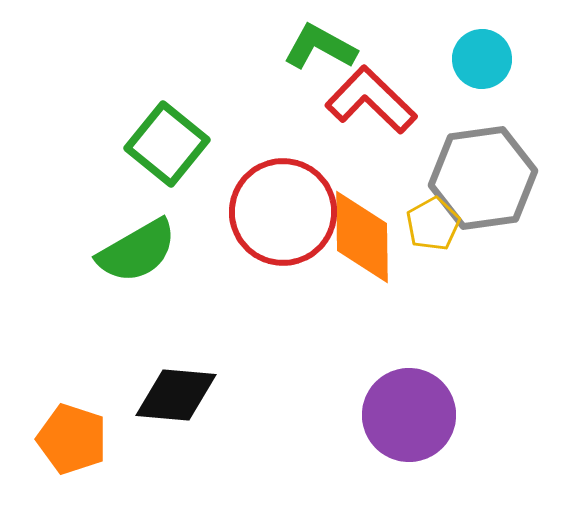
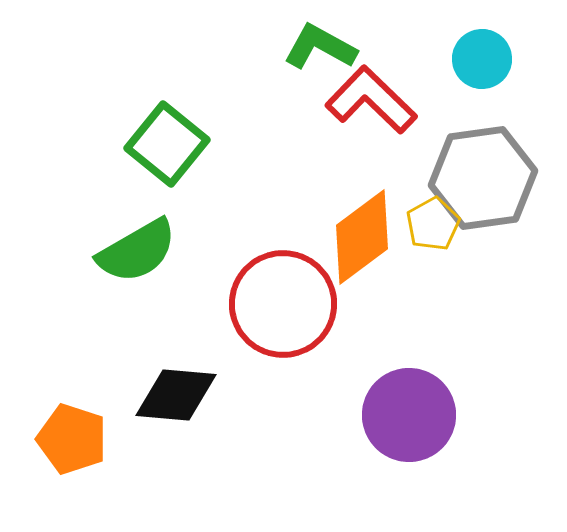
red circle: moved 92 px down
orange diamond: rotated 54 degrees clockwise
